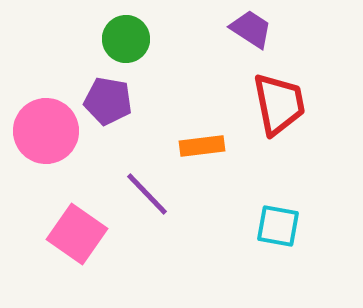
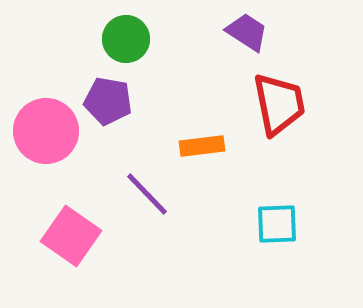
purple trapezoid: moved 4 px left, 3 px down
cyan square: moved 1 px left, 2 px up; rotated 12 degrees counterclockwise
pink square: moved 6 px left, 2 px down
